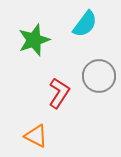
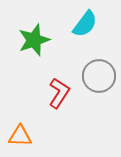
orange triangle: moved 16 px left; rotated 25 degrees counterclockwise
